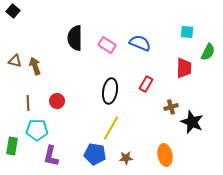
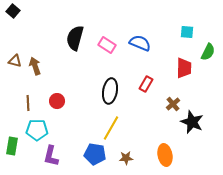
black semicircle: rotated 15 degrees clockwise
brown cross: moved 2 px right, 3 px up; rotated 24 degrees counterclockwise
